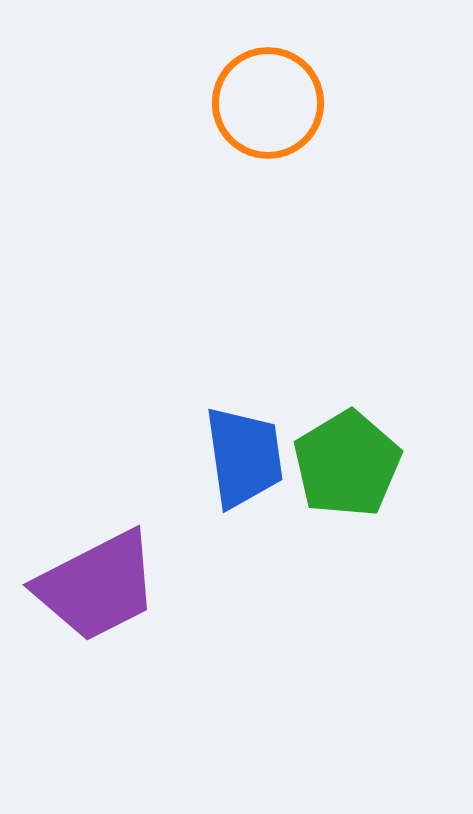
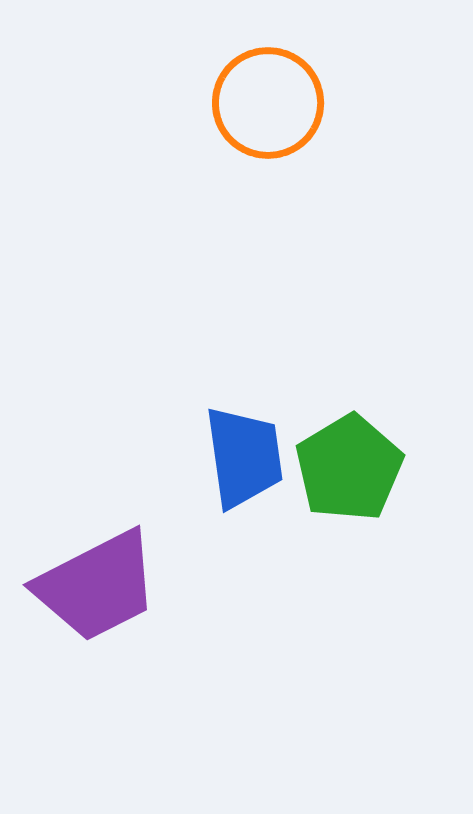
green pentagon: moved 2 px right, 4 px down
